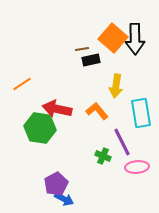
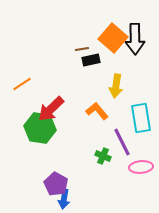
red arrow: moved 6 px left; rotated 56 degrees counterclockwise
cyan rectangle: moved 5 px down
pink ellipse: moved 4 px right
purple pentagon: rotated 15 degrees counterclockwise
blue arrow: rotated 72 degrees clockwise
